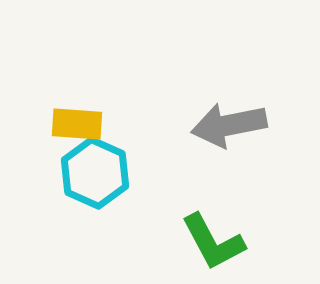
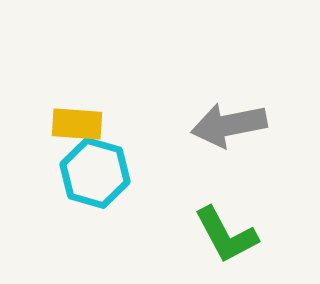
cyan hexagon: rotated 8 degrees counterclockwise
green L-shape: moved 13 px right, 7 px up
